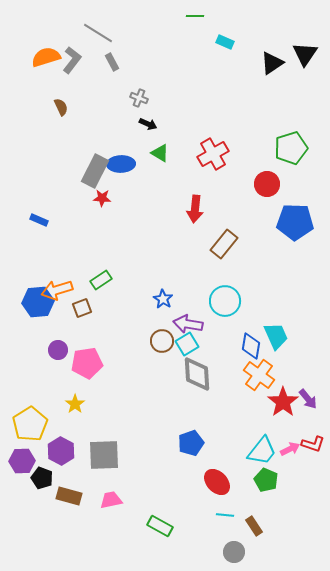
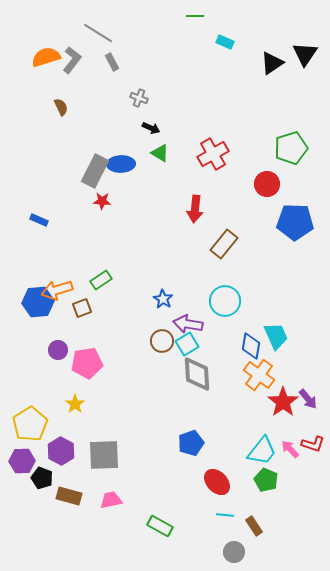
black arrow at (148, 124): moved 3 px right, 4 px down
red star at (102, 198): moved 3 px down
pink arrow at (290, 449): rotated 108 degrees counterclockwise
